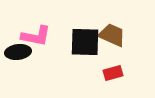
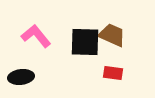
pink L-shape: rotated 140 degrees counterclockwise
black ellipse: moved 3 px right, 25 px down
red rectangle: rotated 24 degrees clockwise
